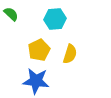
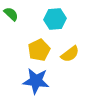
yellow semicircle: rotated 36 degrees clockwise
